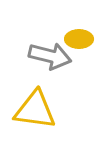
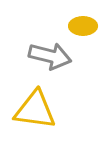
yellow ellipse: moved 4 px right, 13 px up
